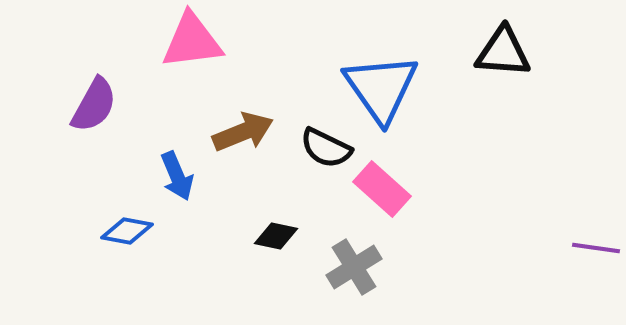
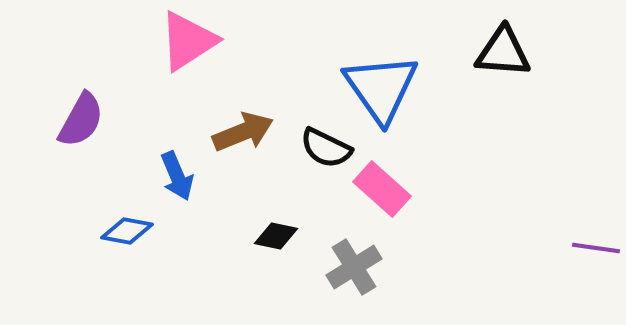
pink triangle: moved 4 px left; rotated 26 degrees counterclockwise
purple semicircle: moved 13 px left, 15 px down
